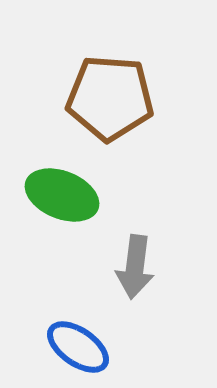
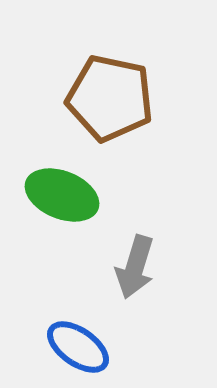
brown pentagon: rotated 8 degrees clockwise
gray arrow: rotated 10 degrees clockwise
